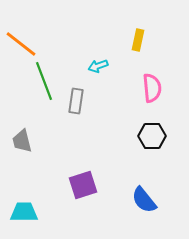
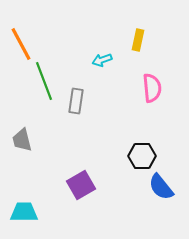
orange line: rotated 24 degrees clockwise
cyan arrow: moved 4 px right, 6 px up
black hexagon: moved 10 px left, 20 px down
gray trapezoid: moved 1 px up
purple square: moved 2 px left; rotated 12 degrees counterclockwise
blue semicircle: moved 17 px right, 13 px up
